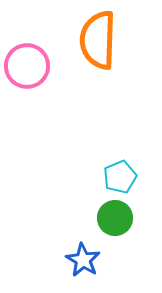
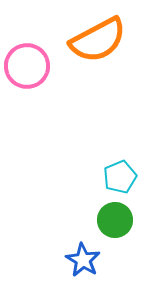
orange semicircle: rotated 120 degrees counterclockwise
green circle: moved 2 px down
